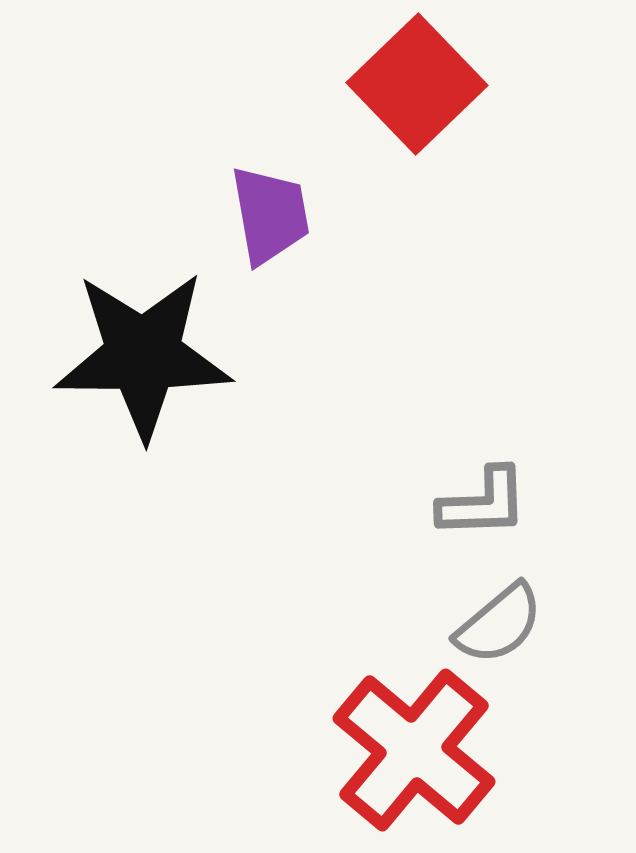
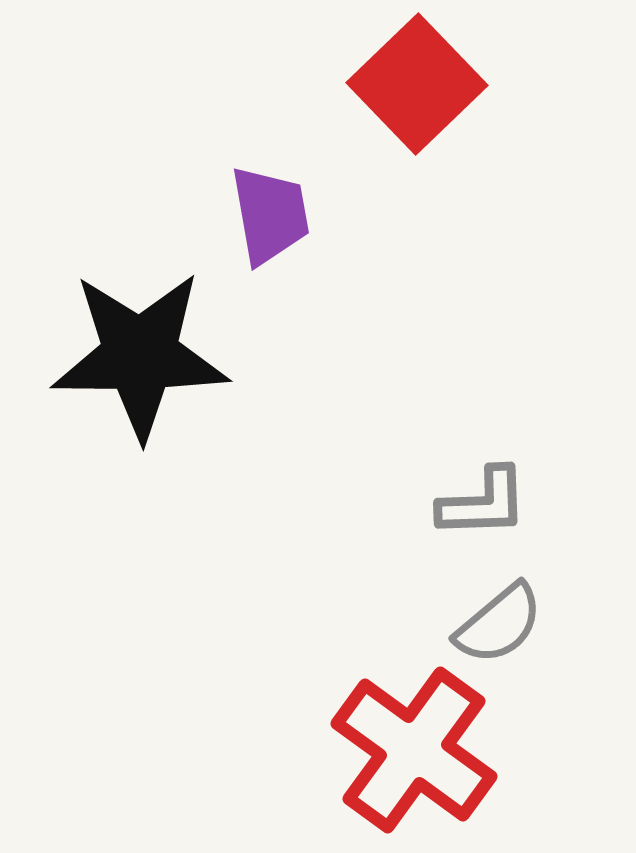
black star: moved 3 px left
red cross: rotated 4 degrees counterclockwise
